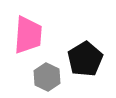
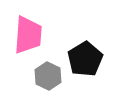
gray hexagon: moved 1 px right, 1 px up
